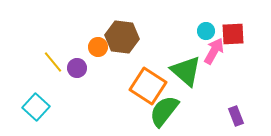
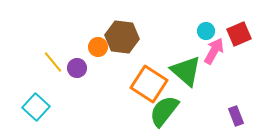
red square: moved 6 px right; rotated 20 degrees counterclockwise
orange square: moved 1 px right, 2 px up
